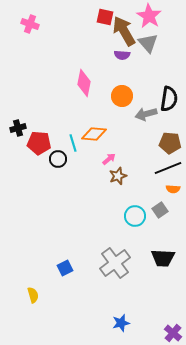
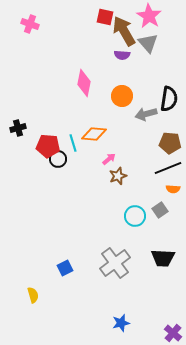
red pentagon: moved 9 px right, 3 px down
